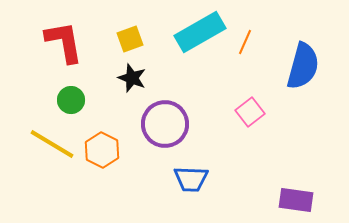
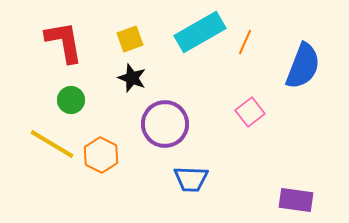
blue semicircle: rotated 6 degrees clockwise
orange hexagon: moved 1 px left, 5 px down
